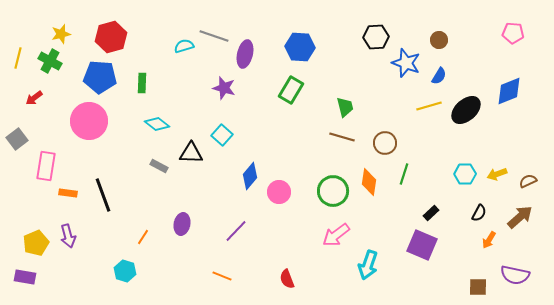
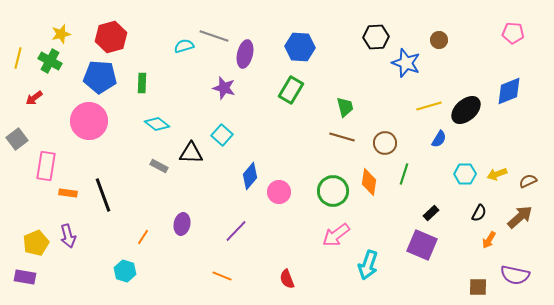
blue semicircle at (439, 76): moved 63 px down
